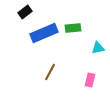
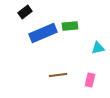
green rectangle: moved 3 px left, 2 px up
blue rectangle: moved 1 px left
brown line: moved 8 px right, 3 px down; rotated 54 degrees clockwise
